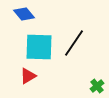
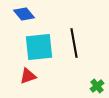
black line: rotated 44 degrees counterclockwise
cyan square: rotated 8 degrees counterclockwise
red triangle: rotated 12 degrees clockwise
